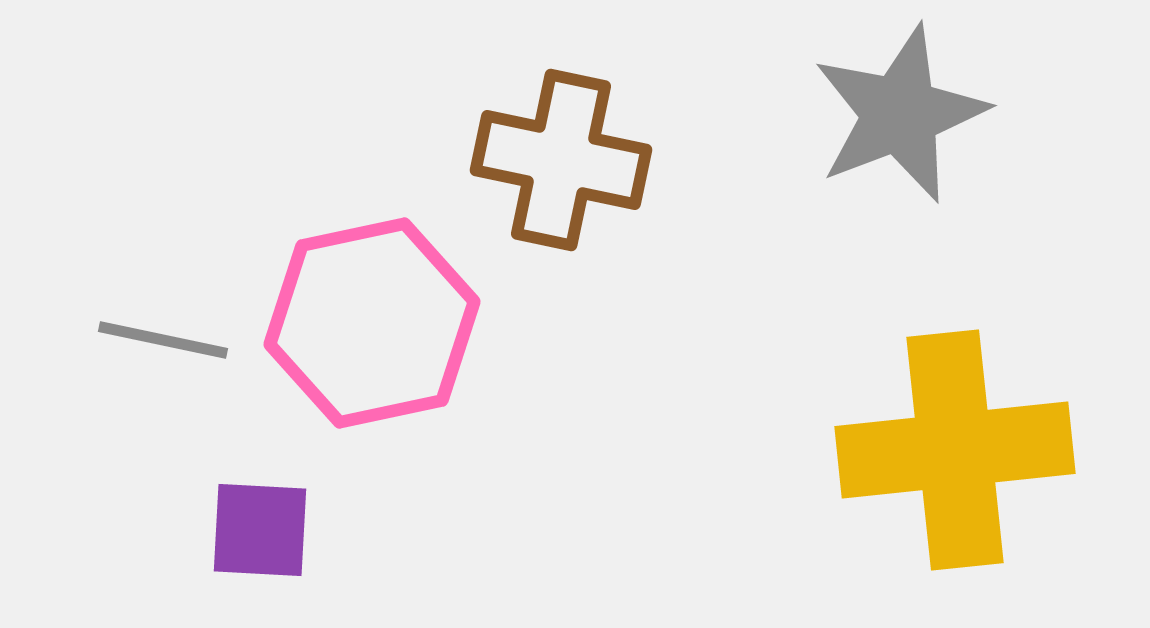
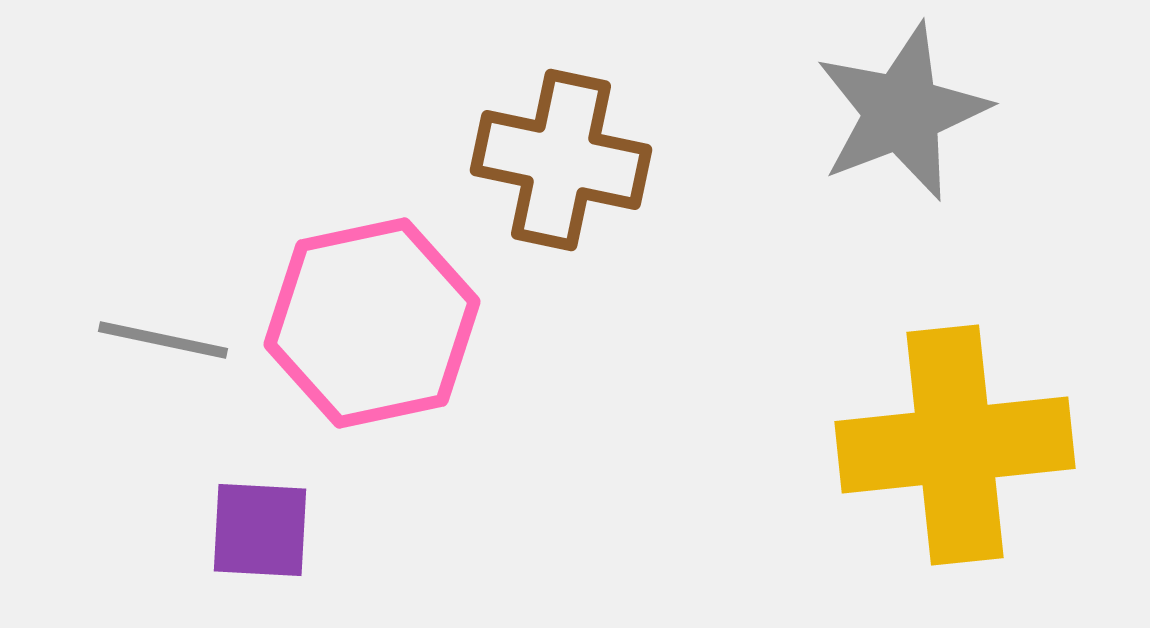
gray star: moved 2 px right, 2 px up
yellow cross: moved 5 px up
